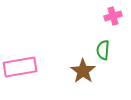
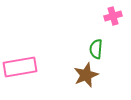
green semicircle: moved 7 px left, 1 px up
brown star: moved 3 px right, 4 px down; rotated 15 degrees clockwise
